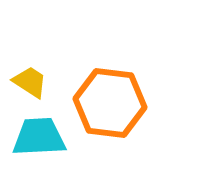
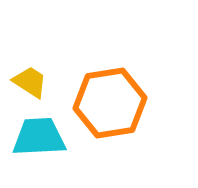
orange hexagon: rotated 16 degrees counterclockwise
